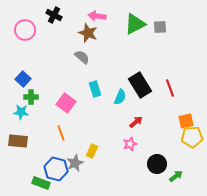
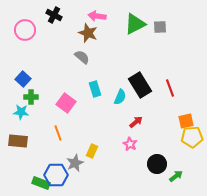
orange line: moved 3 px left
pink star: rotated 24 degrees counterclockwise
blue hexagon: moved 6 px down; rotated 15 degrees counterclockwise
